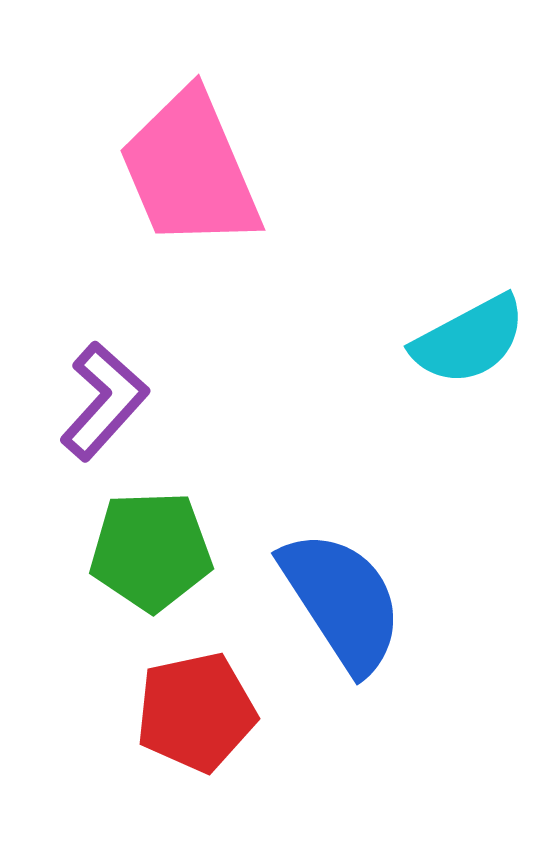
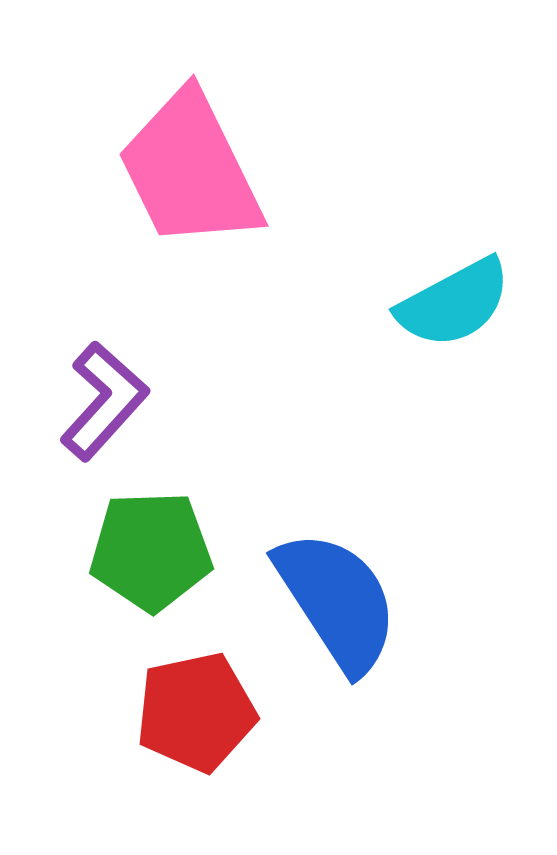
pink trapezoid: rotated 3 degrees counterclockwise
cyan semicircle: moved 15 px left, 37 px up
blue semicircle: moved 5 px left
